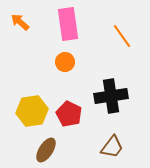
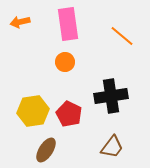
orange arrow: rotated 54 degrees counterclockwise
orange line: rotated 15 degrees counterclockwise
yellow hexagon: moved 1 px right
